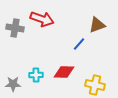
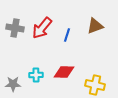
red arrow: moved 9 px down; rotated 110 degrees clockwise
brown triangle: moved 2 px left, 1 px down
blue line: moved 12 px left, 9 px up; rotated 24 degrees counterclockwise
